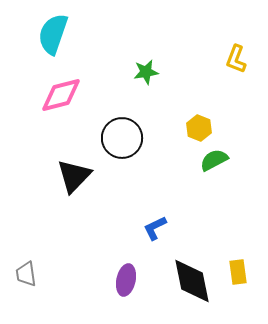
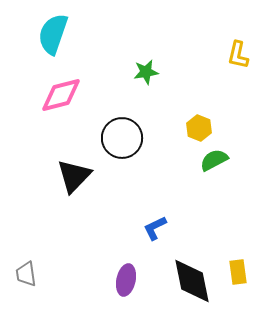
yellow L-shape: moved 2 px right, 4 px up; rotated 8 degrees counterclockwise
